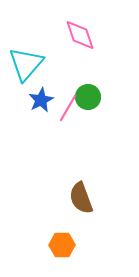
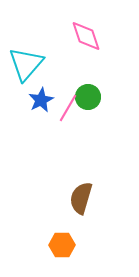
pink diamond: moved 6 px right, 1 px down
brown semicircle: rotated 36 degrees clockwise
